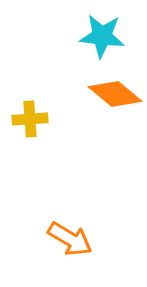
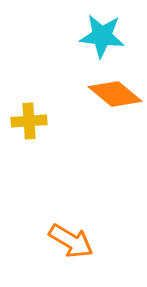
yellow cross: moved 1 px left, 2 px down
orange arrow: moved 1 px right, 2 px down
